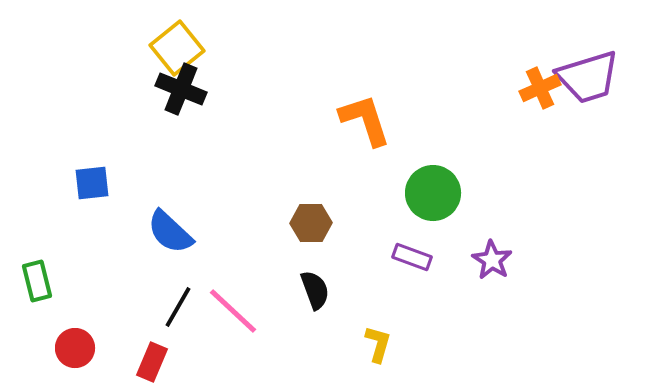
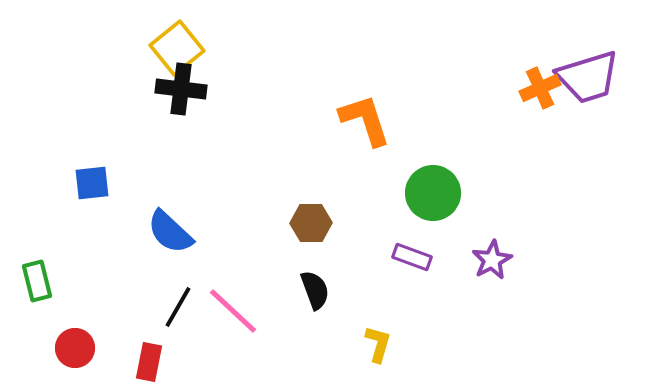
black cross: rotated 15 degrees counterclockwise
purple star: rotated 12 degrees clockwise
red rectangle: moved 3 px left; rotated 12 degrees counterclockwise
